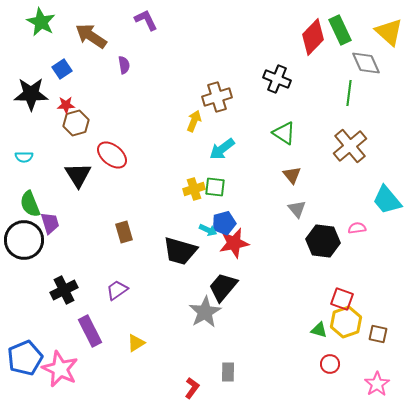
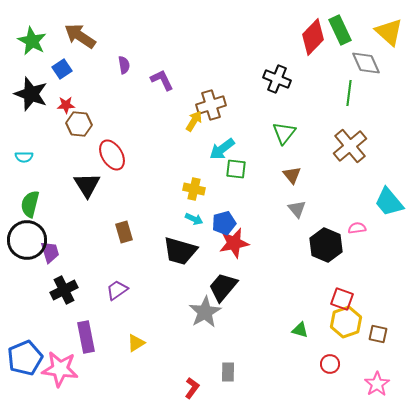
purple L-shape at (146, 20): moved 16 px right, 60 px down
green star at (41, 22): moved 9 px left, 19 px down
brown arrow at (91, 36): moved 11 px left
black star at (31, 94): rotated 20 degrees clockwise
brown cross at (217, 97): moved 6 px left, 8 px down
yellow arrow at (194, 121): rotated 10 degrees clockwise
brown hexagon at (76, 123): moved 3 px right, 1 px down; rotated 20 degrees clockwise
green triangle at (284, 133): rotated 35 degrees clockwise
red ellipse at (112, 155): rotated 20 degrees clockwise
black triangle at (78, 175): moved 9 px right, 10 px down
green square at (215, 187): moved 21 px right, 18 px up
yellow cross at (194, 189): rotated 30 degrees clockwise
cyan trapezoid at (387, 200): moved 2 px right, 2 px down
green semicircle at (30, 204): rotated 36 degrees clockwise
purple trapezoid at (50, 223): moved 29 px down
cyan arrow at (208, 230): moved 14 px left, 11 px up
black circle at (24, 240): moved 3 px right
black hexagon at (323, 241): moved 3 px right, 4 px down; rotated 16 degrees clockwise
green triangle at (319, 330): moved 19 px left
purple rectangle at (90, 331): moved 4 px left, 6 px down; rotated 16 degrees clockwise
pink star at (60, 369): rotated 18 degrees counterclockwise
